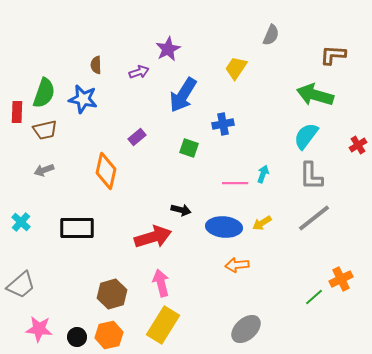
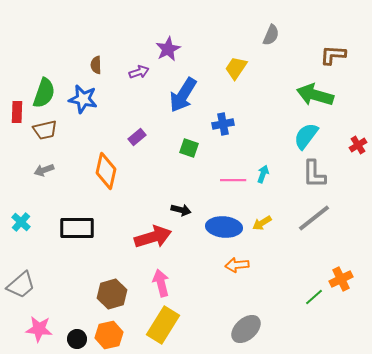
gray L-shape: moved 3 px right, 2 px up
pink line: moved 2 px left, 3 px up
black circle: moved 2 px down
